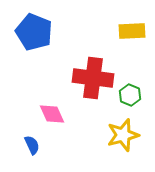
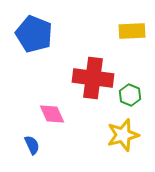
blue pentagon: moved 2 px down
